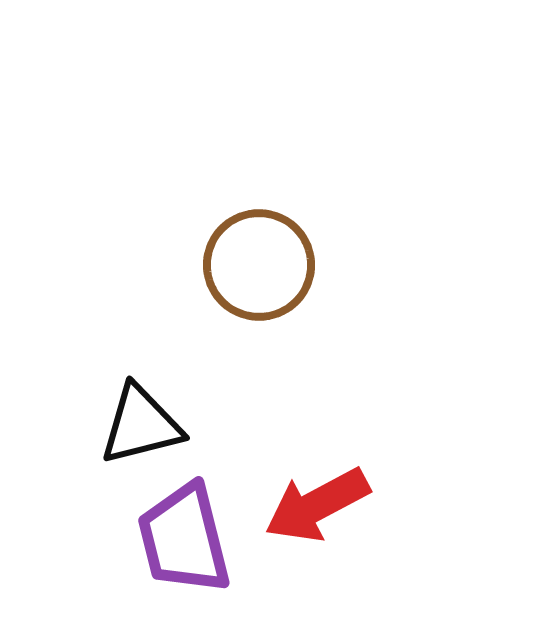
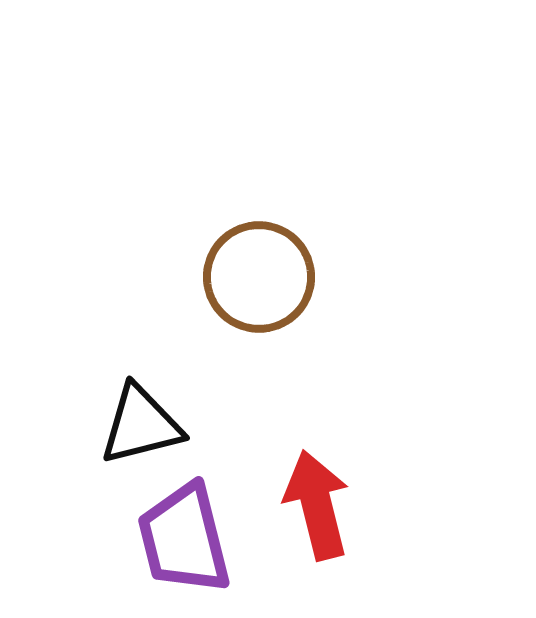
brown circle: moved 12 px down
red arrow: rotated 104 degrees clockwise
